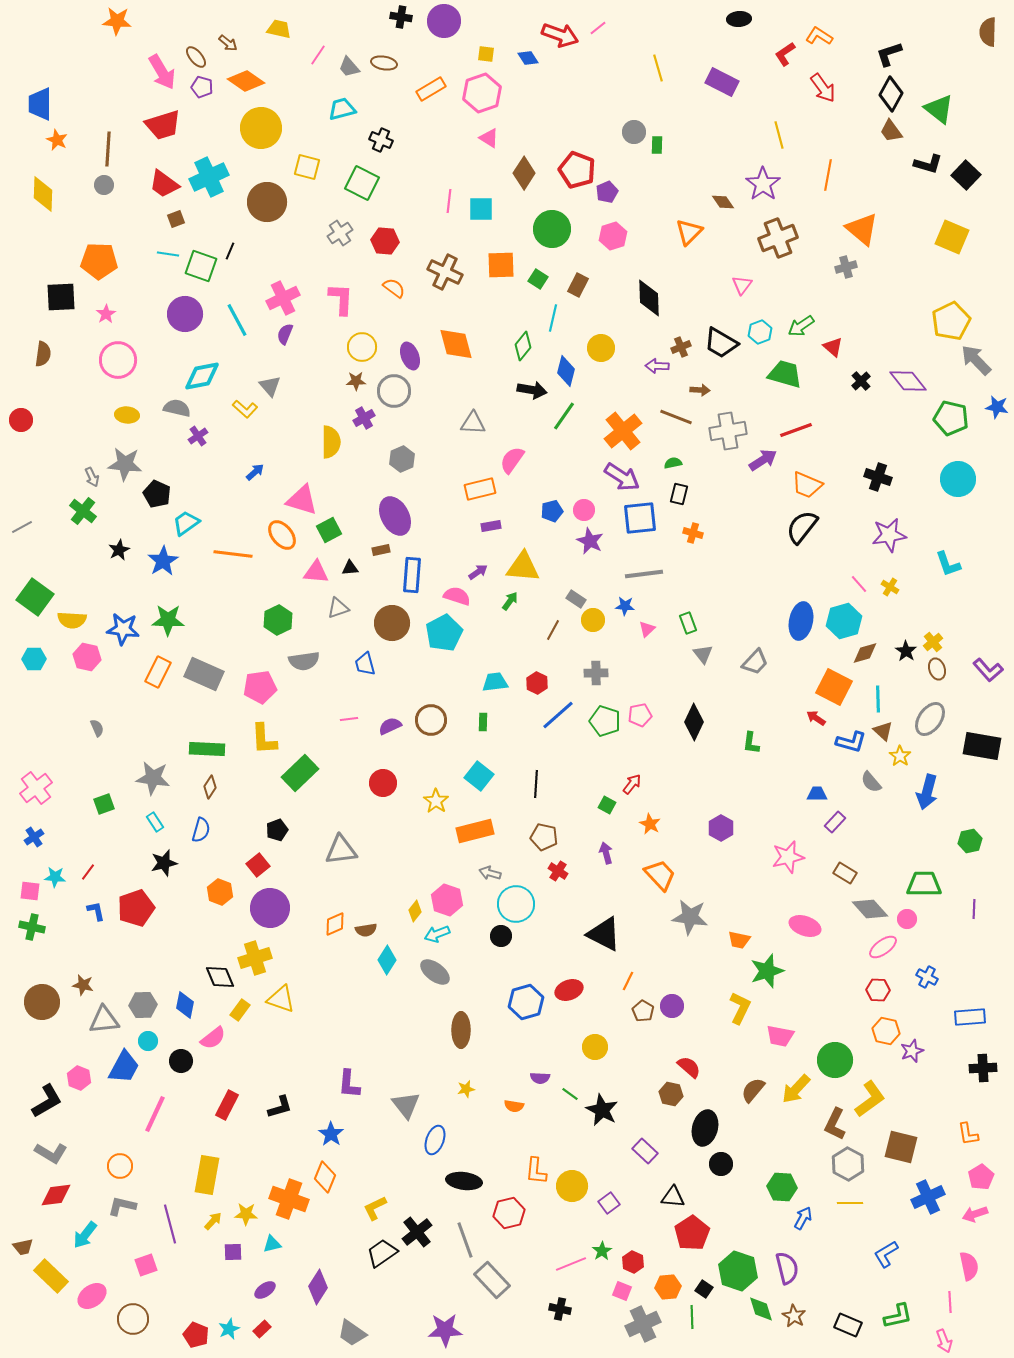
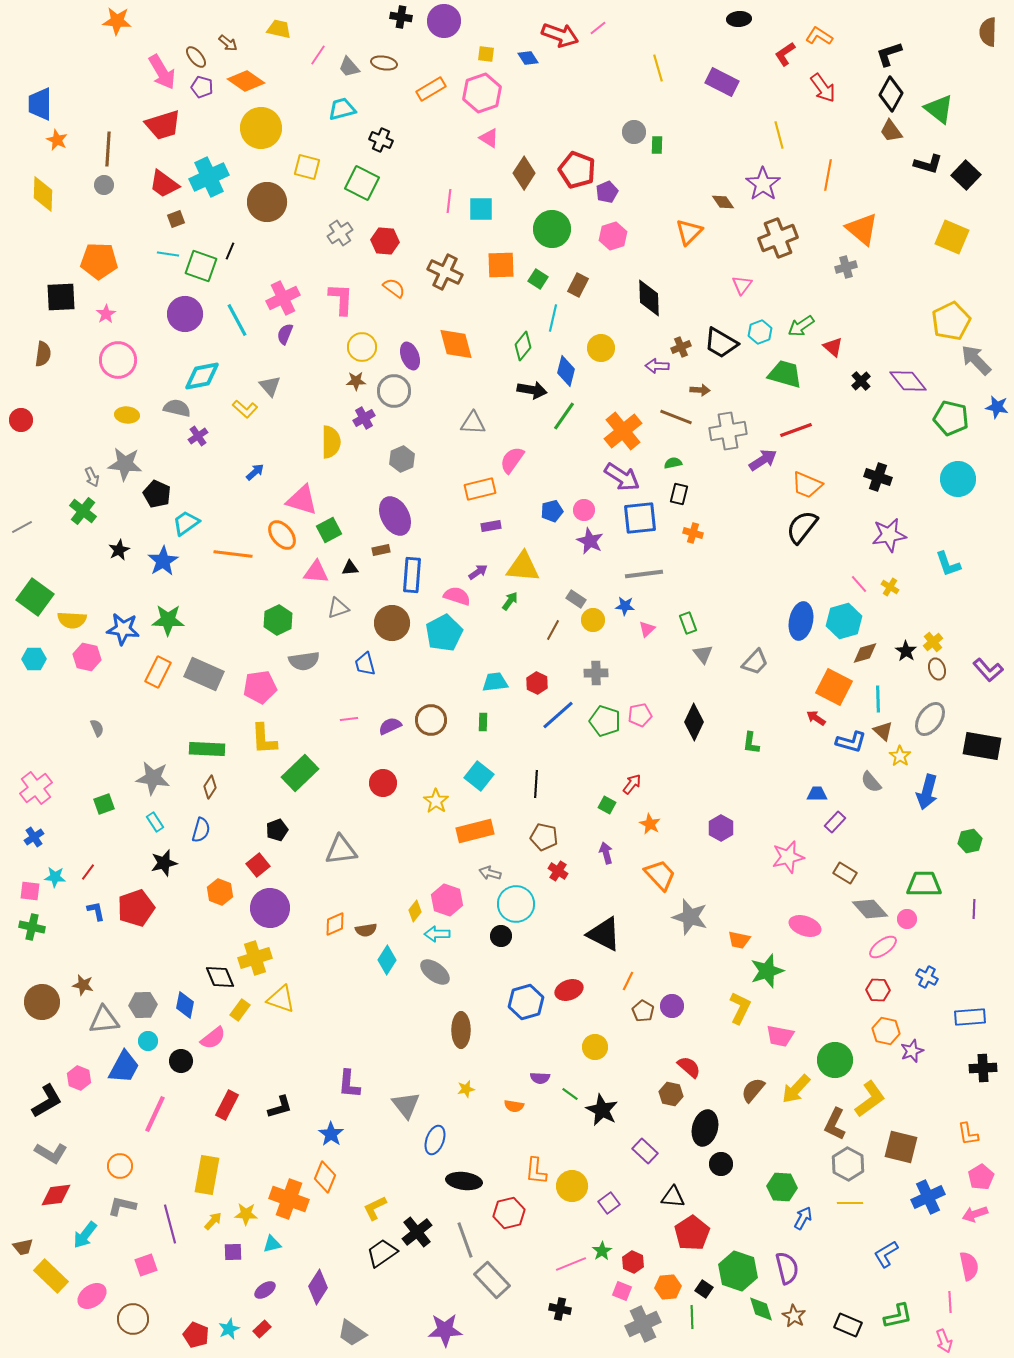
gray star at (690, 917): rotated 9 degrees clockwise
cyan arrow at (437, 934): rotated 20 degrees clockwise
